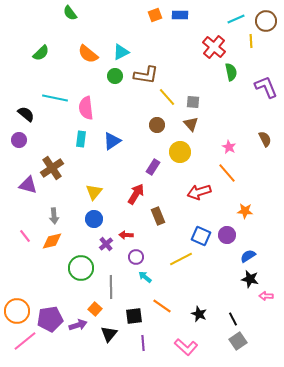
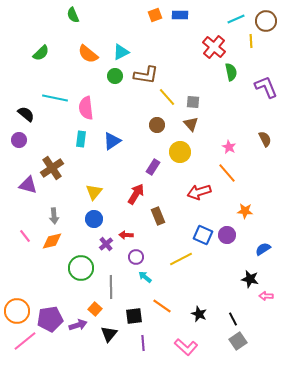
green semicircle at (70, 13): moved 3 px right, 2 px down; rotated 14 degrees clockwise
blue square at (201, 236): moved 2 px right, 1 px up
blue semicircle at (248, 256): moved 15 px right, 7 px up
